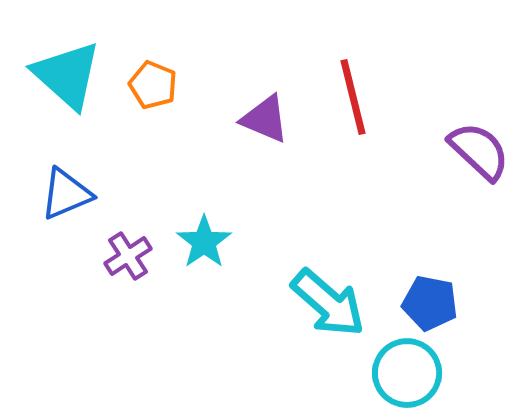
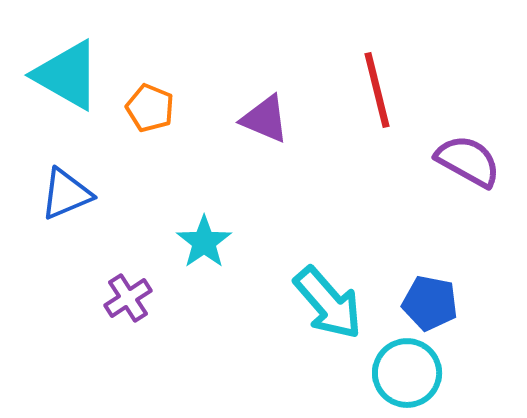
cyan triangle: rotated 12 degrees counterclockwise
orange pentagon: moved 3 px left, 23 px down
red line: moved 24 px right, 7 px up
purple semicircle: moved 11 px left, 10 px down; rotated 14 degrees counterclockwise
purple cross: moved 42 px down
cyan arrow: rotated 8 degrees clockwise
